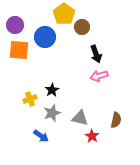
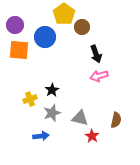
blue arrow: rotated 42 degrees counterclockwise
